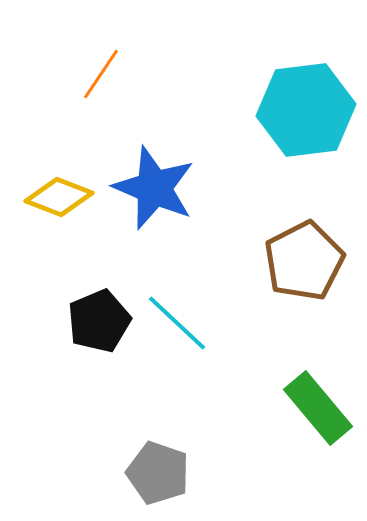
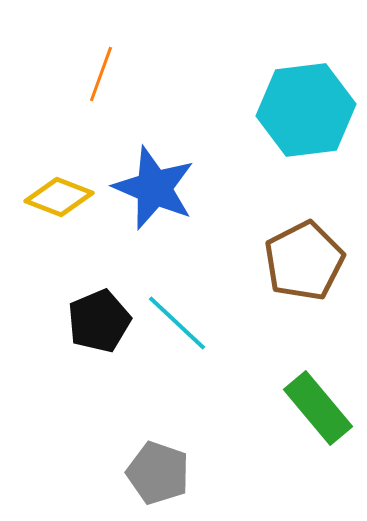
orange line: rotated 14 degrees counterclockwise
